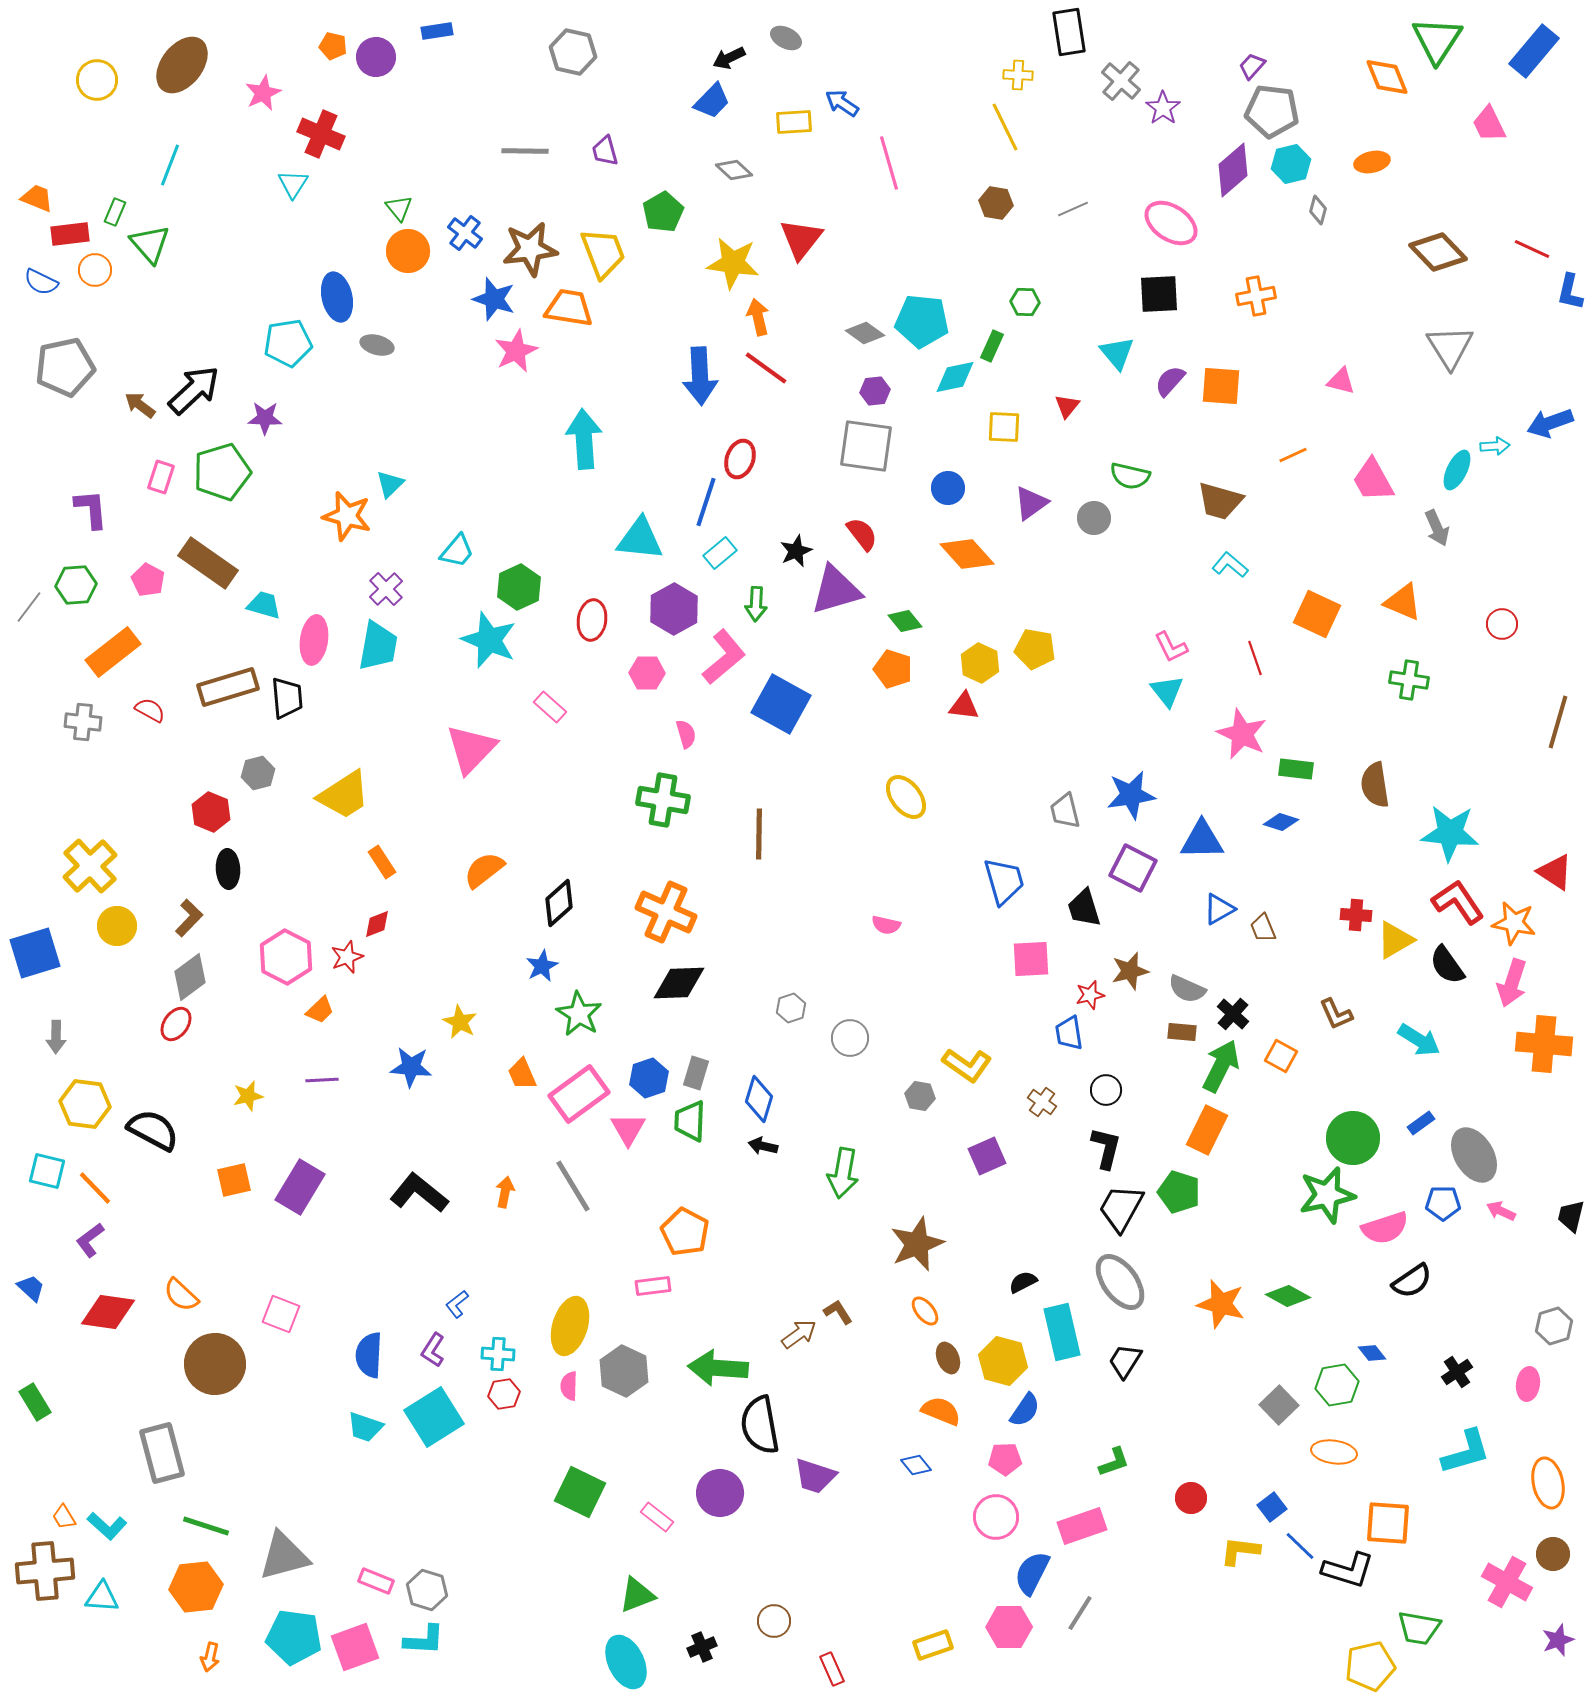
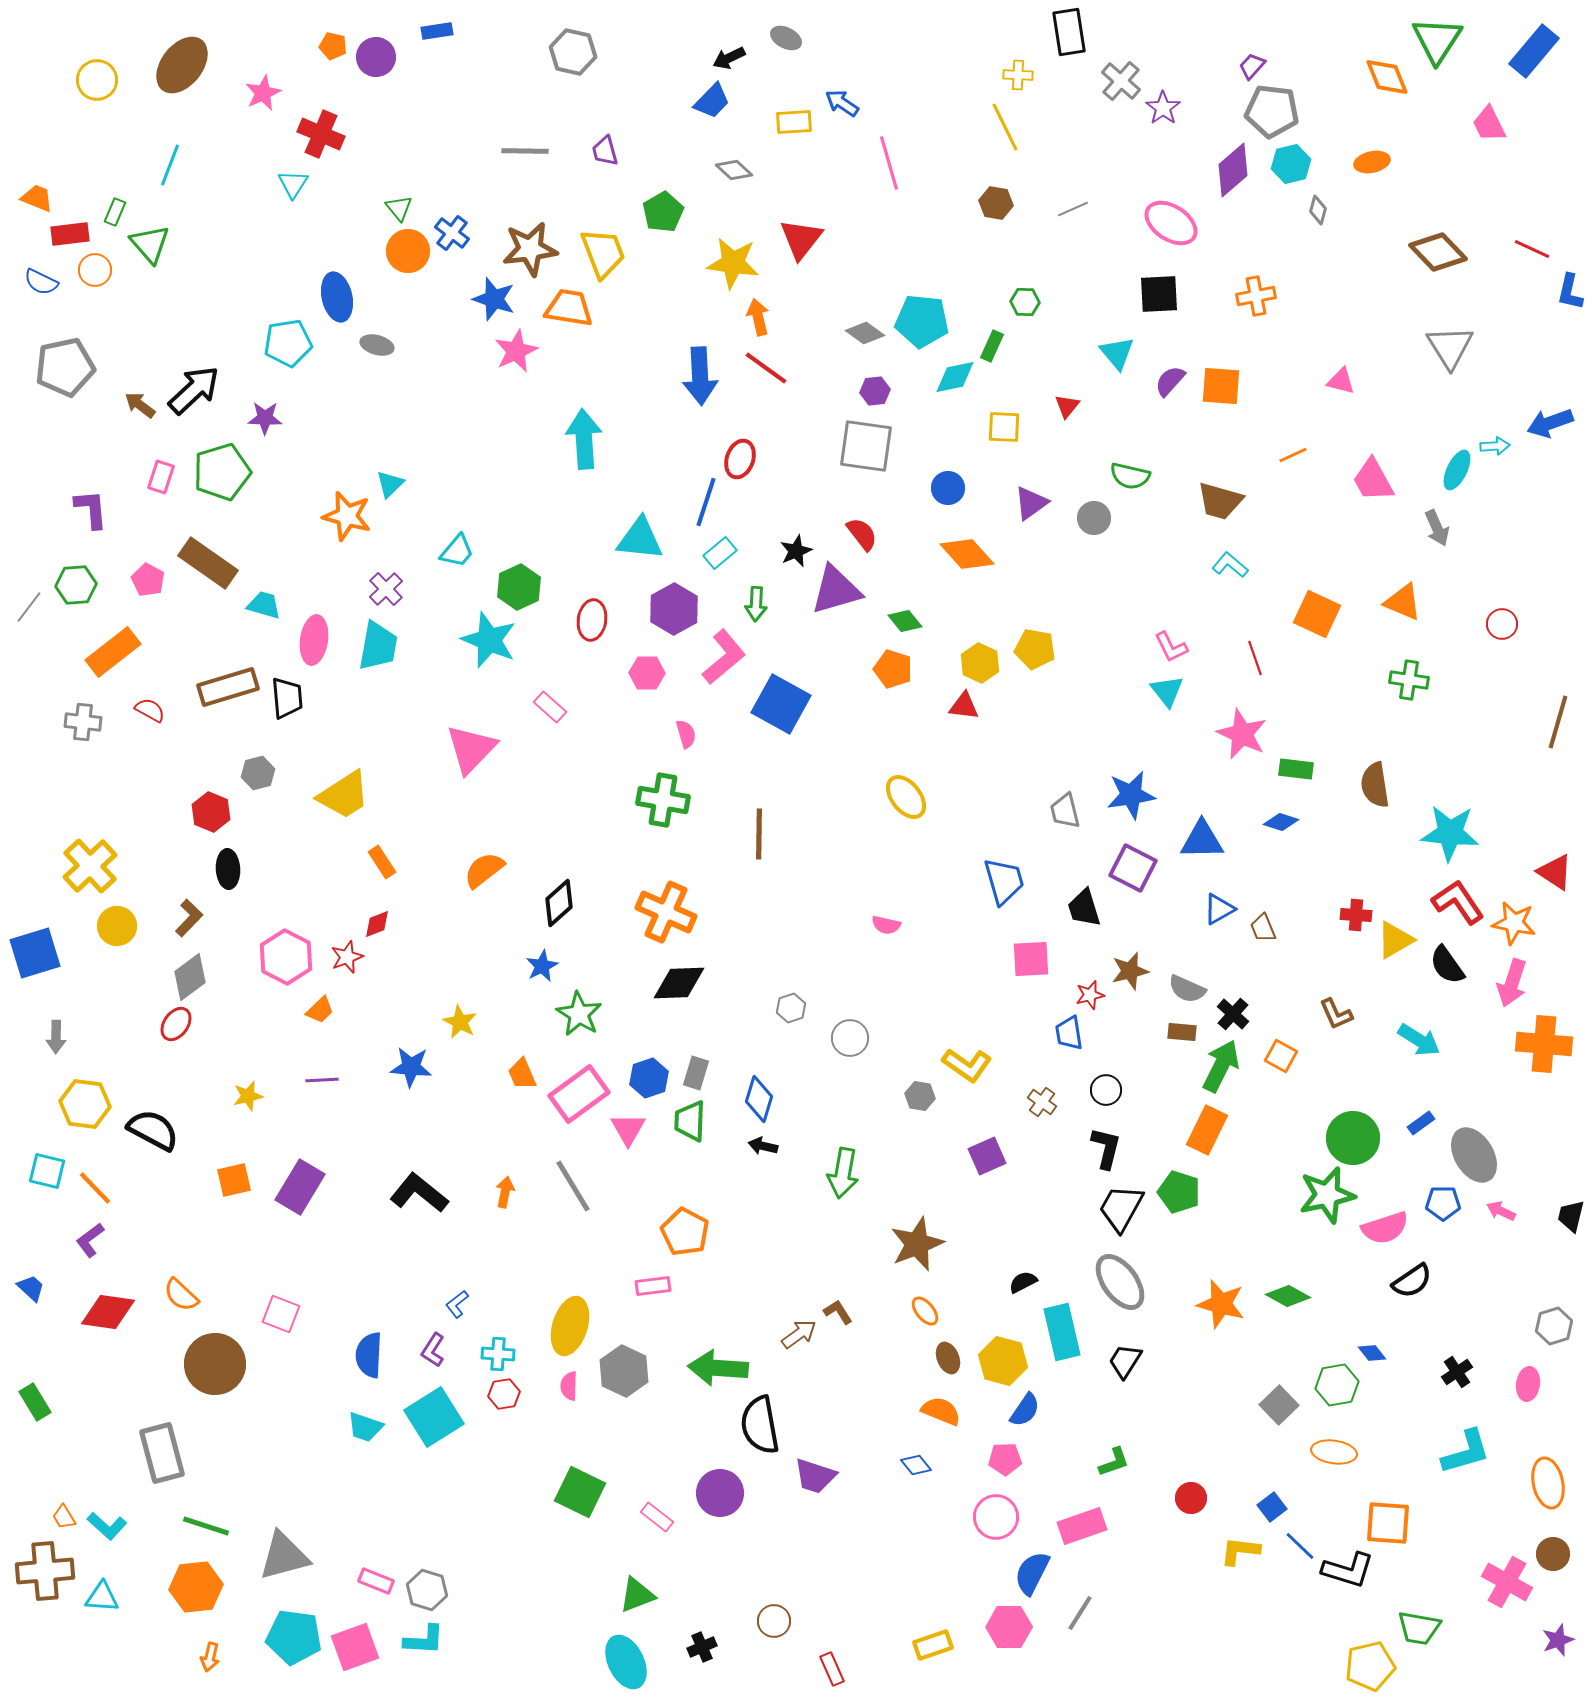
blue cross at (465, 233): moved 13 px left
